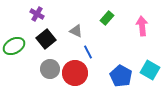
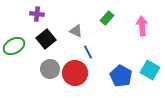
purple cross: rotated 24 degrees counterclockwise
